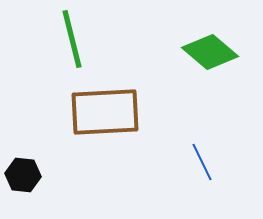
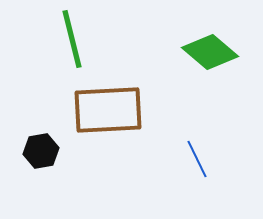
brown rectangle: moved 3 px right, 2 px up
blue line: moved 5 px left, 3 px up
black hexagon: moved 18 px right, 24 px up; rotated 16 degrees counterclockwise
